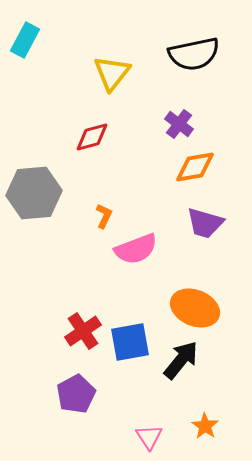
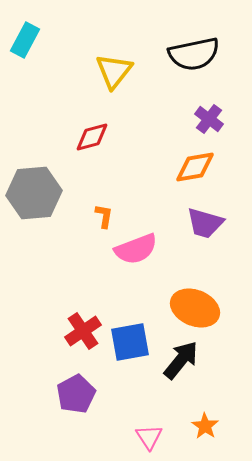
yellow triangle: moved 2 px right, 2 px up
purple cross: moved 30 px right, 5 px up
orange L-shape: rotated 15 degrees counterclockwise
